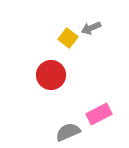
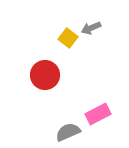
red circle: moved 6 px left
pink rectangle: moved 1 px left
